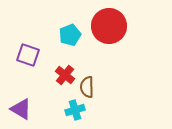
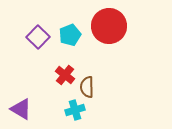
purple square: moved 10 px right, 18 px up; rotated 25 degrees clockwise
